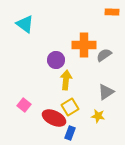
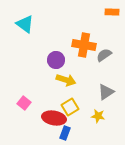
orange cross: rotated 10 degrees clockwise
yellow arrow: rotated 102 degrees clockwise
pink square: moved 2 px up
red ellipse: rotated 15 degrees counterclockwise
blue rectangle: moved 5 px left
